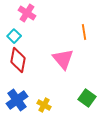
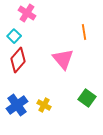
red diamond: rotated 30 degrees clockwise
blue cross: moved 5 px down
